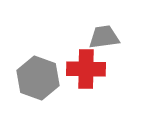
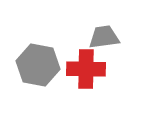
gray hexagon: moved 13 px up; rotated 9 degrees counterclockwise
